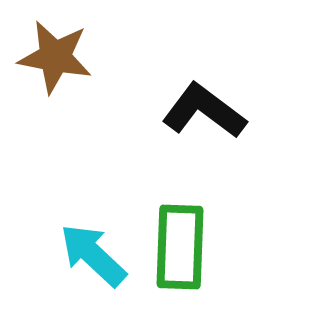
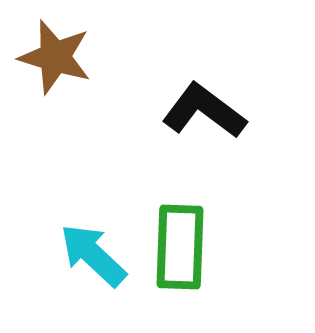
brown star: rotated 6 degrees clockwise
